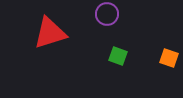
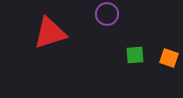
green square: moved 17 px right, 1 px up; rotated 24 degrees counterclockwise
